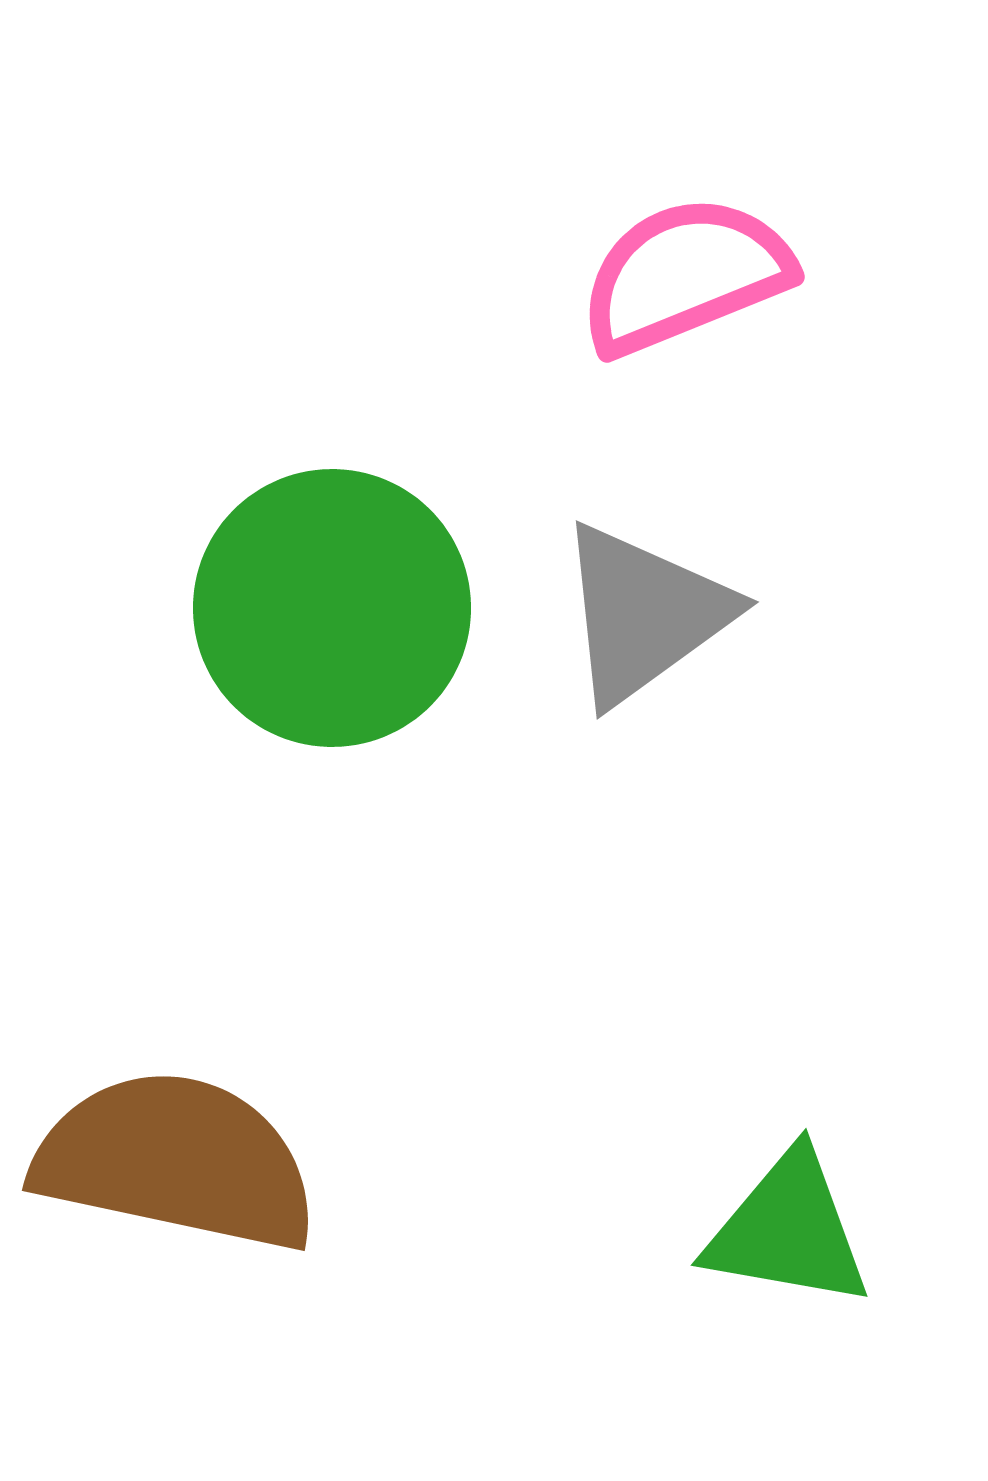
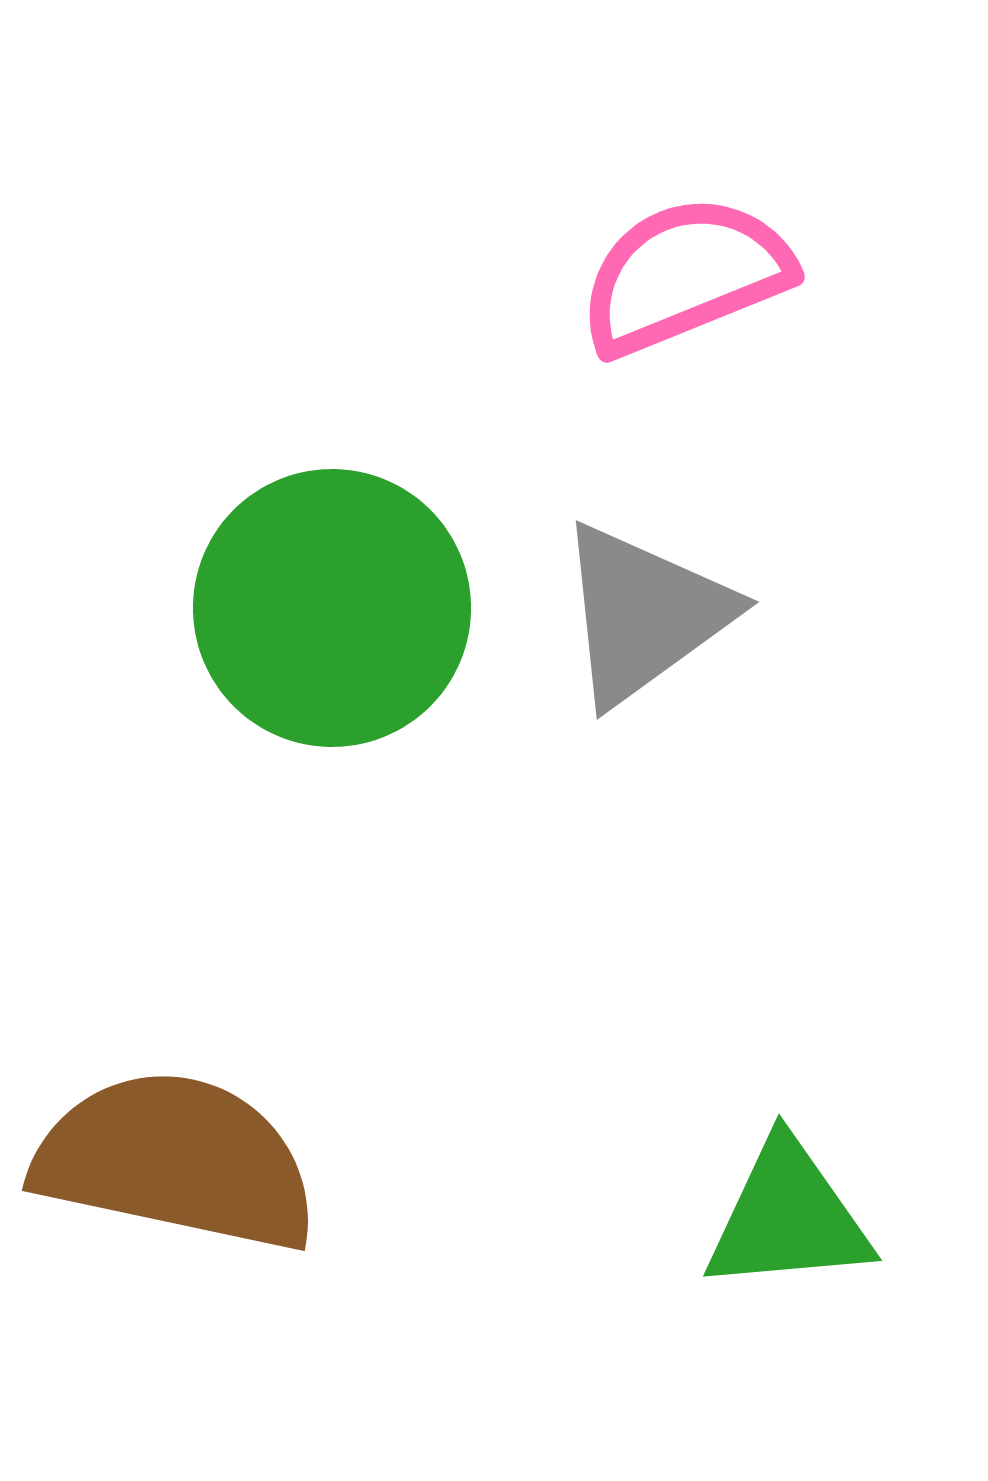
green triangle: moved 13 px up; rotated 15 degrees counterclockwise
